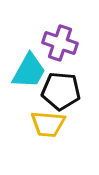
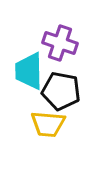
cyan trapezoid: rotated 150 degrees clockwise
black pentagon: rotated 6 degrees clockwise
